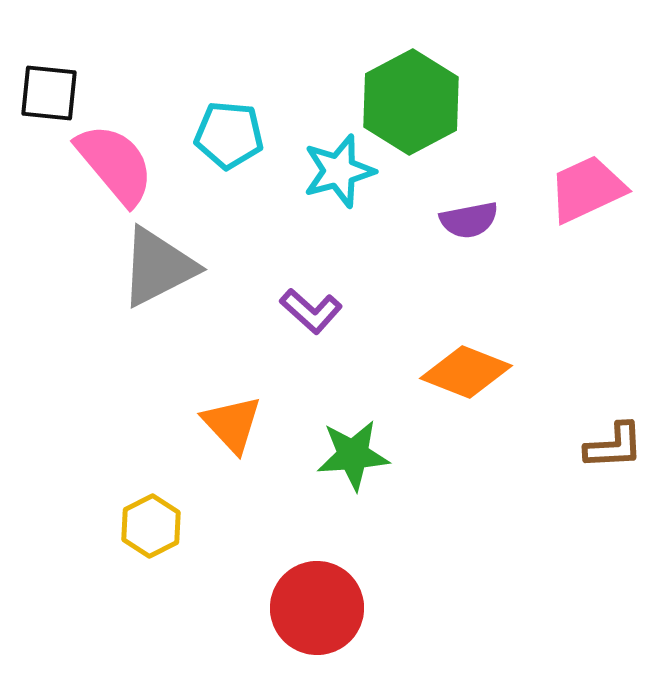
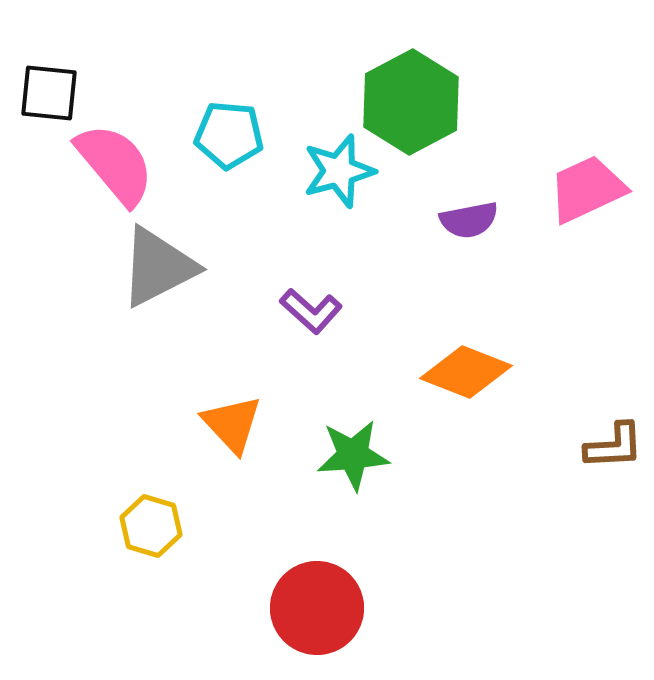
yellow hexagon: rotated 16 degrees counterclockwise
